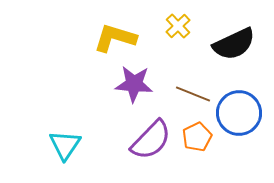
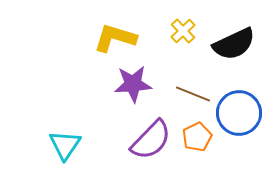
yellow cross: moved 5 px right, 5 px down
purple star: moved 1 px left; rotated 9 degrees counterclockwise
